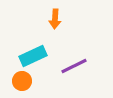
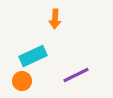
purple line: moved 2 px right, 9 px down
